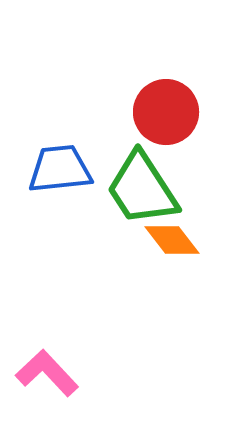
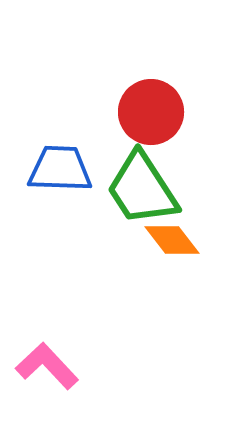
red circle: moved 15 px left
blue trapezoid: rotated 8 degrees clockwise
pink L-shape: moved 7 px up
